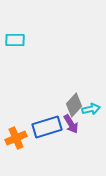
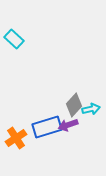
cyan rectangle: moved 1 px left, 1 px up; rotated 42 degrees clockwise
purple arrow: moved 3 px left, 1 px down; rotated 102 degrees clockwise
orange cross: rotated 10 degrees counterclockwise
